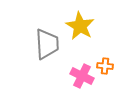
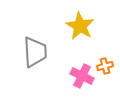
gray trapezoid: moved 12 px left, 8 px down
orange cross: rotated 21 degrees counterclockwise
